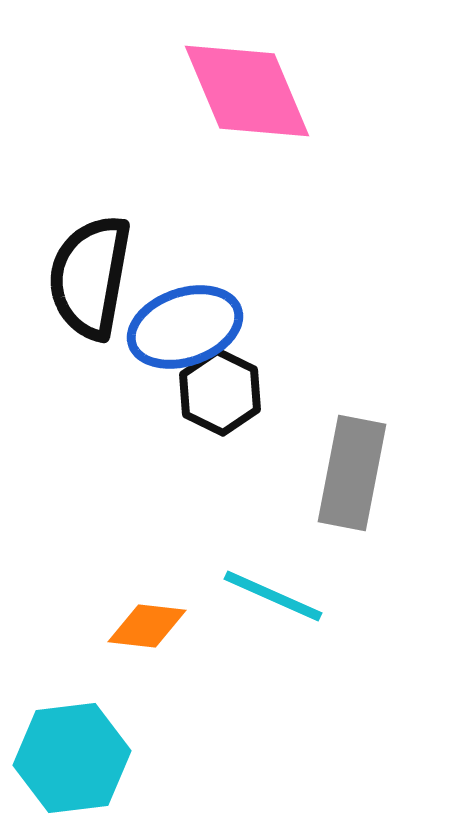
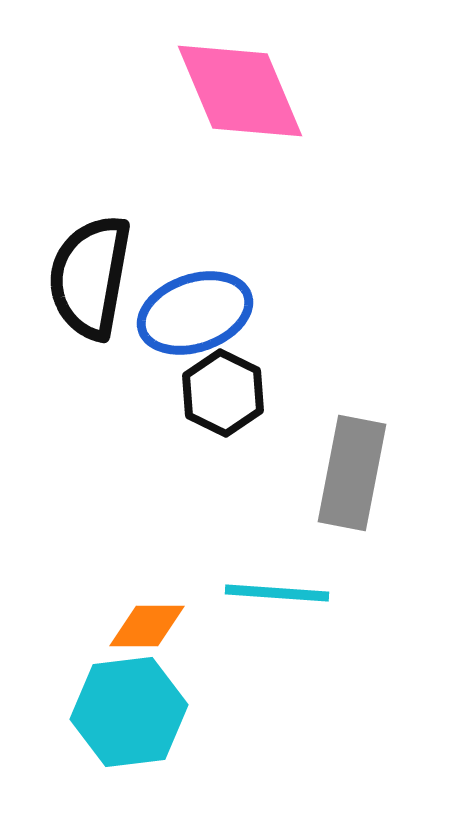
pink diamond: moved 7 px left
blue ellipse: moved 10 px right, 14 px up
black hexagon: moved 3 px right, 1 px down
cyan line: moved 4 px right, 3 px up; rotated 20 degrees counterclockwise
orange diamond: rotated 6 degrees counterclockwise
cyan hexagon: moved 57 px right, 46 px up
